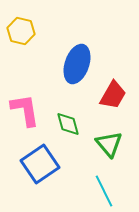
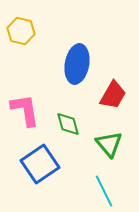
blue ellipse: rotated 9 degrees counterclockwise
